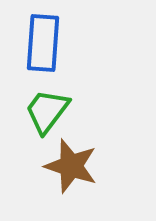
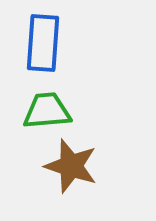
green trapezoid: rotated 48 degrees clockwise
